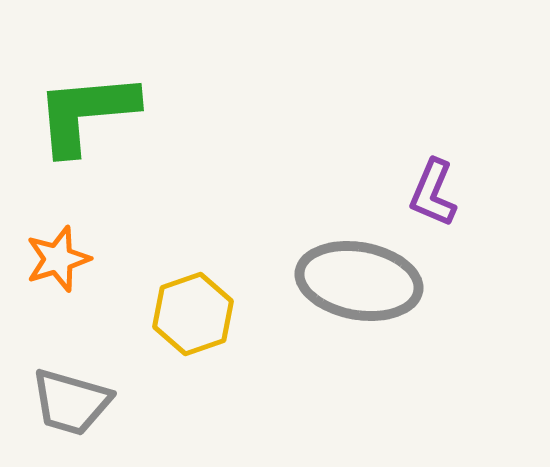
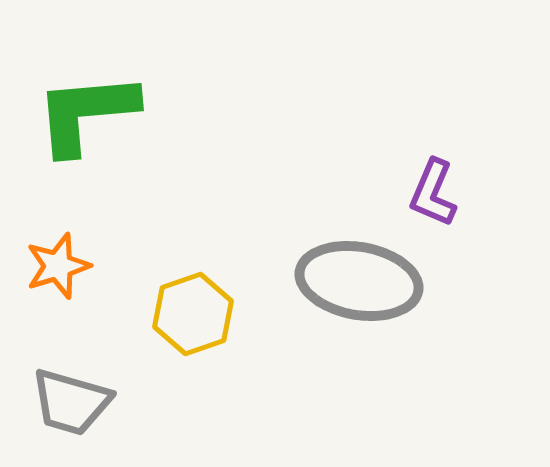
orange star: moved 7 px down
